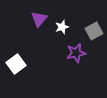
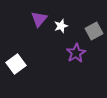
white star: moved 1 px left, 1 px up
purple star: rotated 18 degrees counterclockwise
